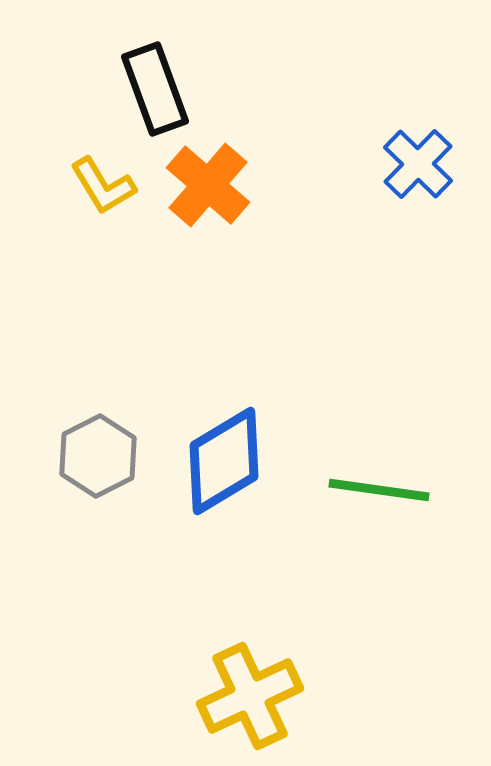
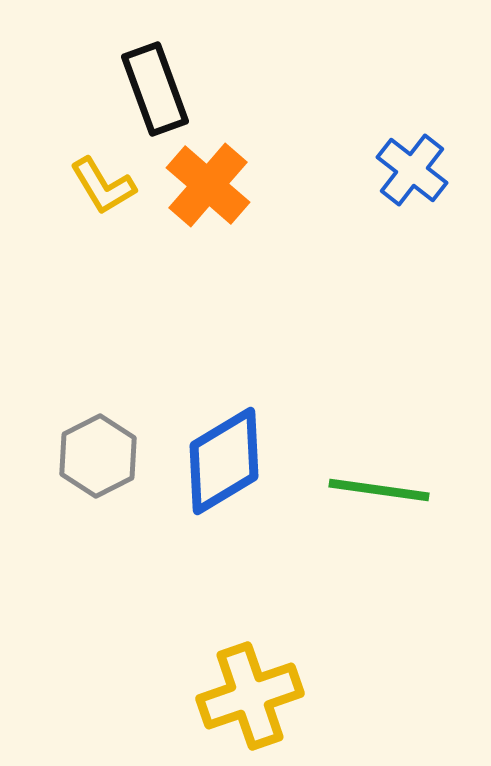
blue cross: moved 6 px left, 6 px down; rotated 6 degrees counterclockwise
yellow cross: rotated 6 degrees clockwise
